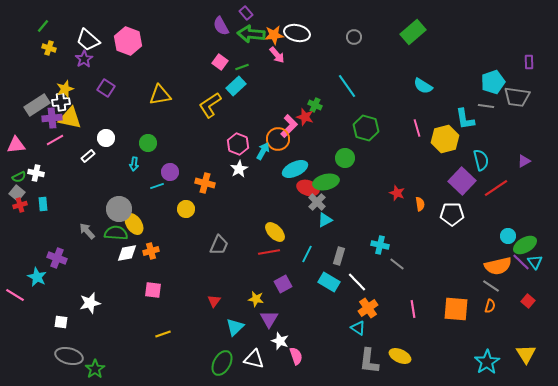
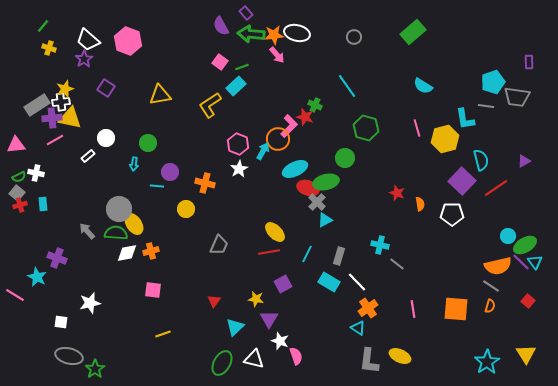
cyan line at (157, 186): rotated 24 degrees clockwise
